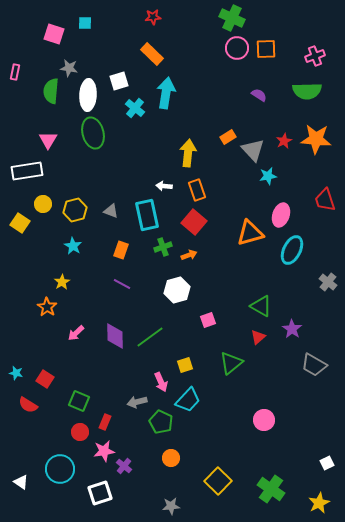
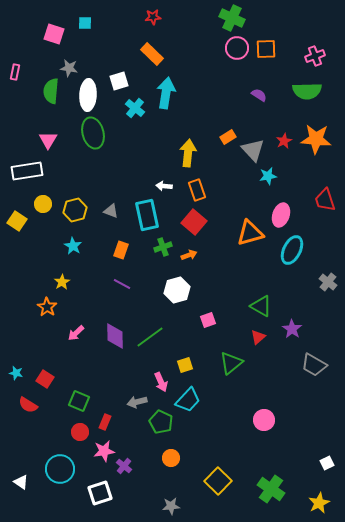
yellow square at (20, 223): moved 3 px left, 2 px up
